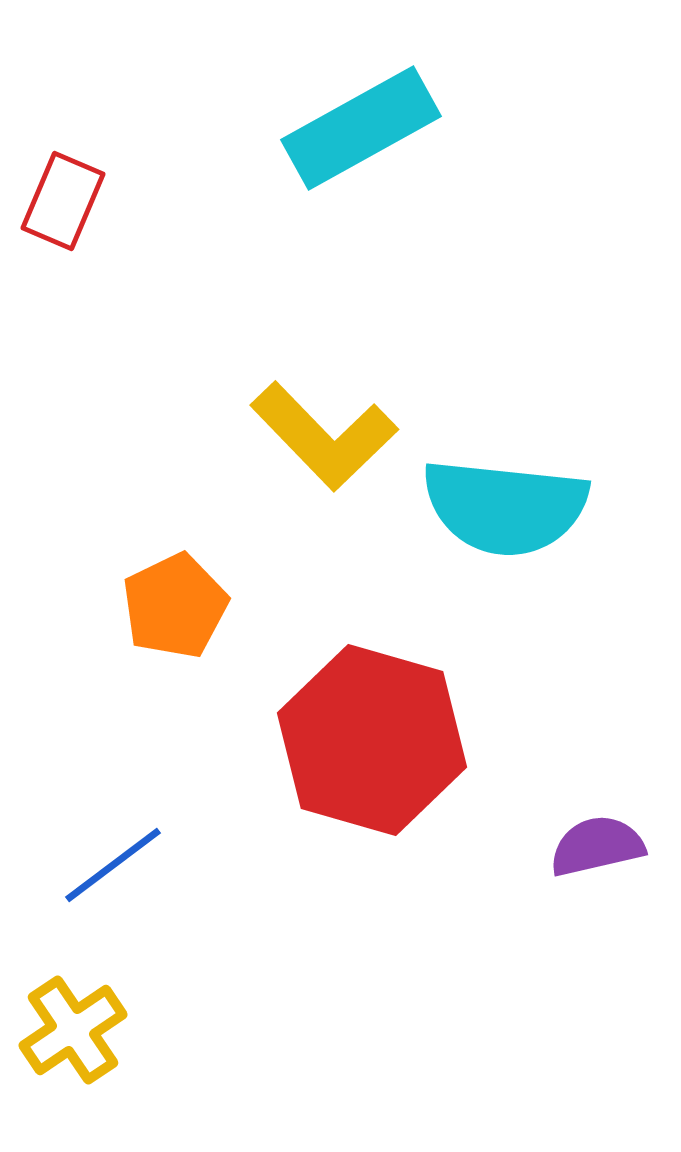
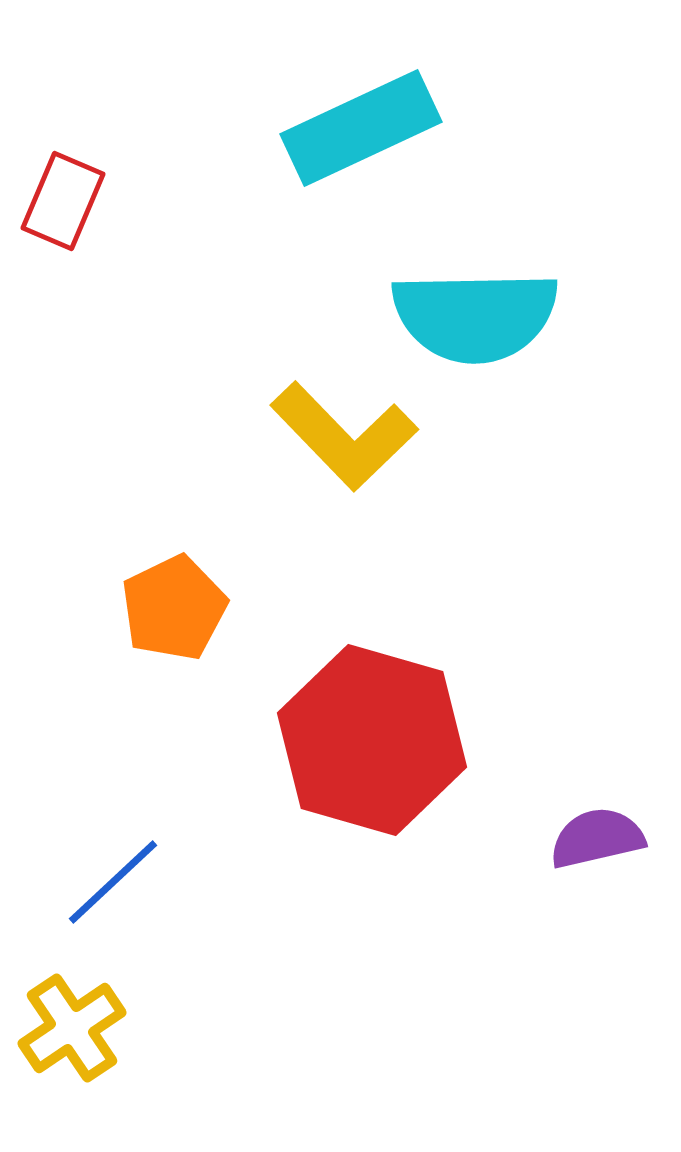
cyan rectangle: rotated 4 degrees clockwise
yellow L-shape: moved 20 px right
cyan semicircle: moved 30 px left, 191 px up; rotated 7 degrees counterclockwise
orange pentagon: moved 1 px left, 2 px down
purple semicircle: moved 8 px up
blue line: moved 17 px down; rotated 6 degrees counterclockwise
yellow cross: moved 1 px left, 2 px up
